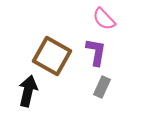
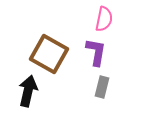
pink semicircle: rotated 125 degrees counterclockwise
brown square: moved 3 px left, 2 px up
gray rectangle: rotated 10 degrees counterclockwise
